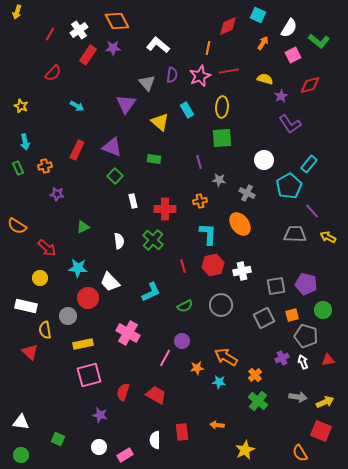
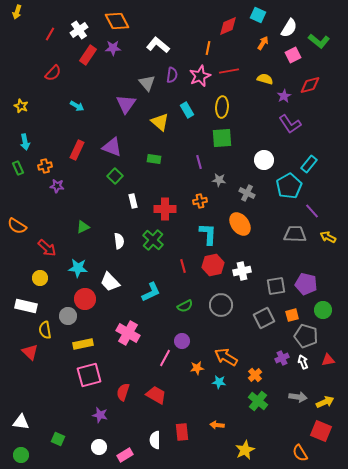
purple star at (281, 96): moved 3 px right
purple star at (57, 194): moved 8 px up
red circle at (88, 298): moved 3 px left, 1 px down
